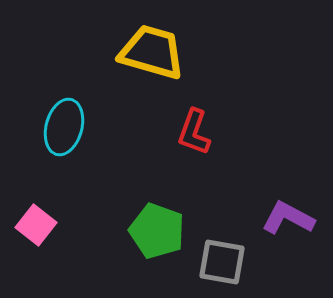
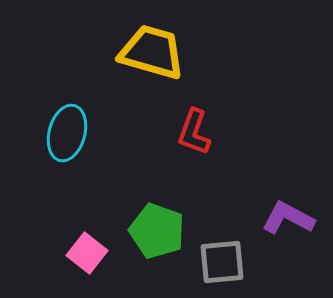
cyan ellipse: moved 3 px right, 6 px down
pink square: moved 51 px right, 28 px down
gray square: rotated 15 degrees counterclockwise
